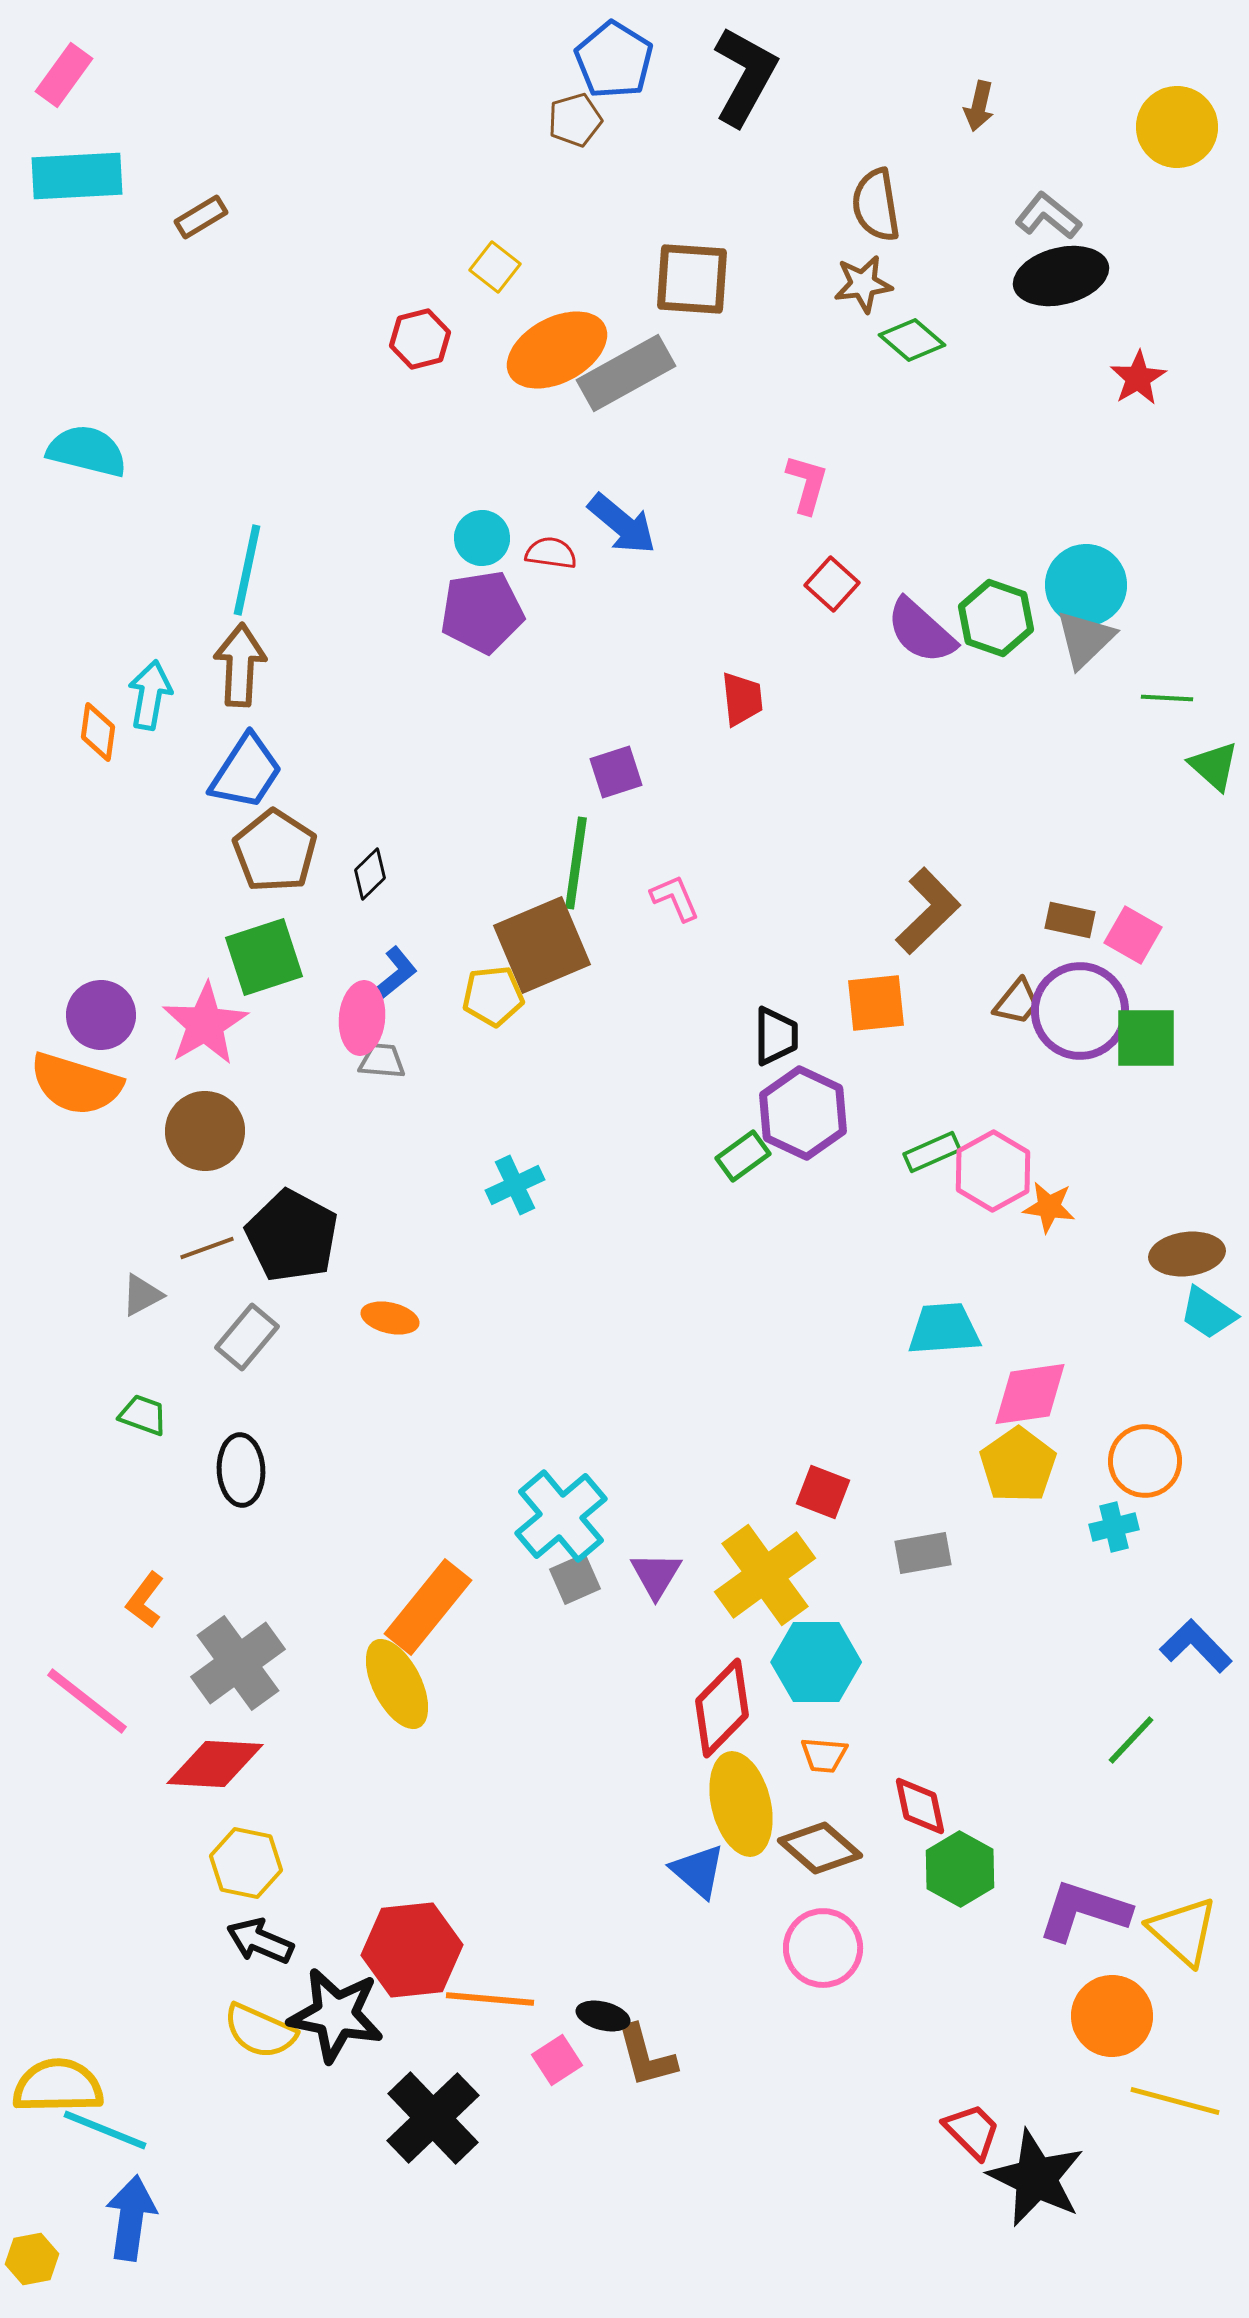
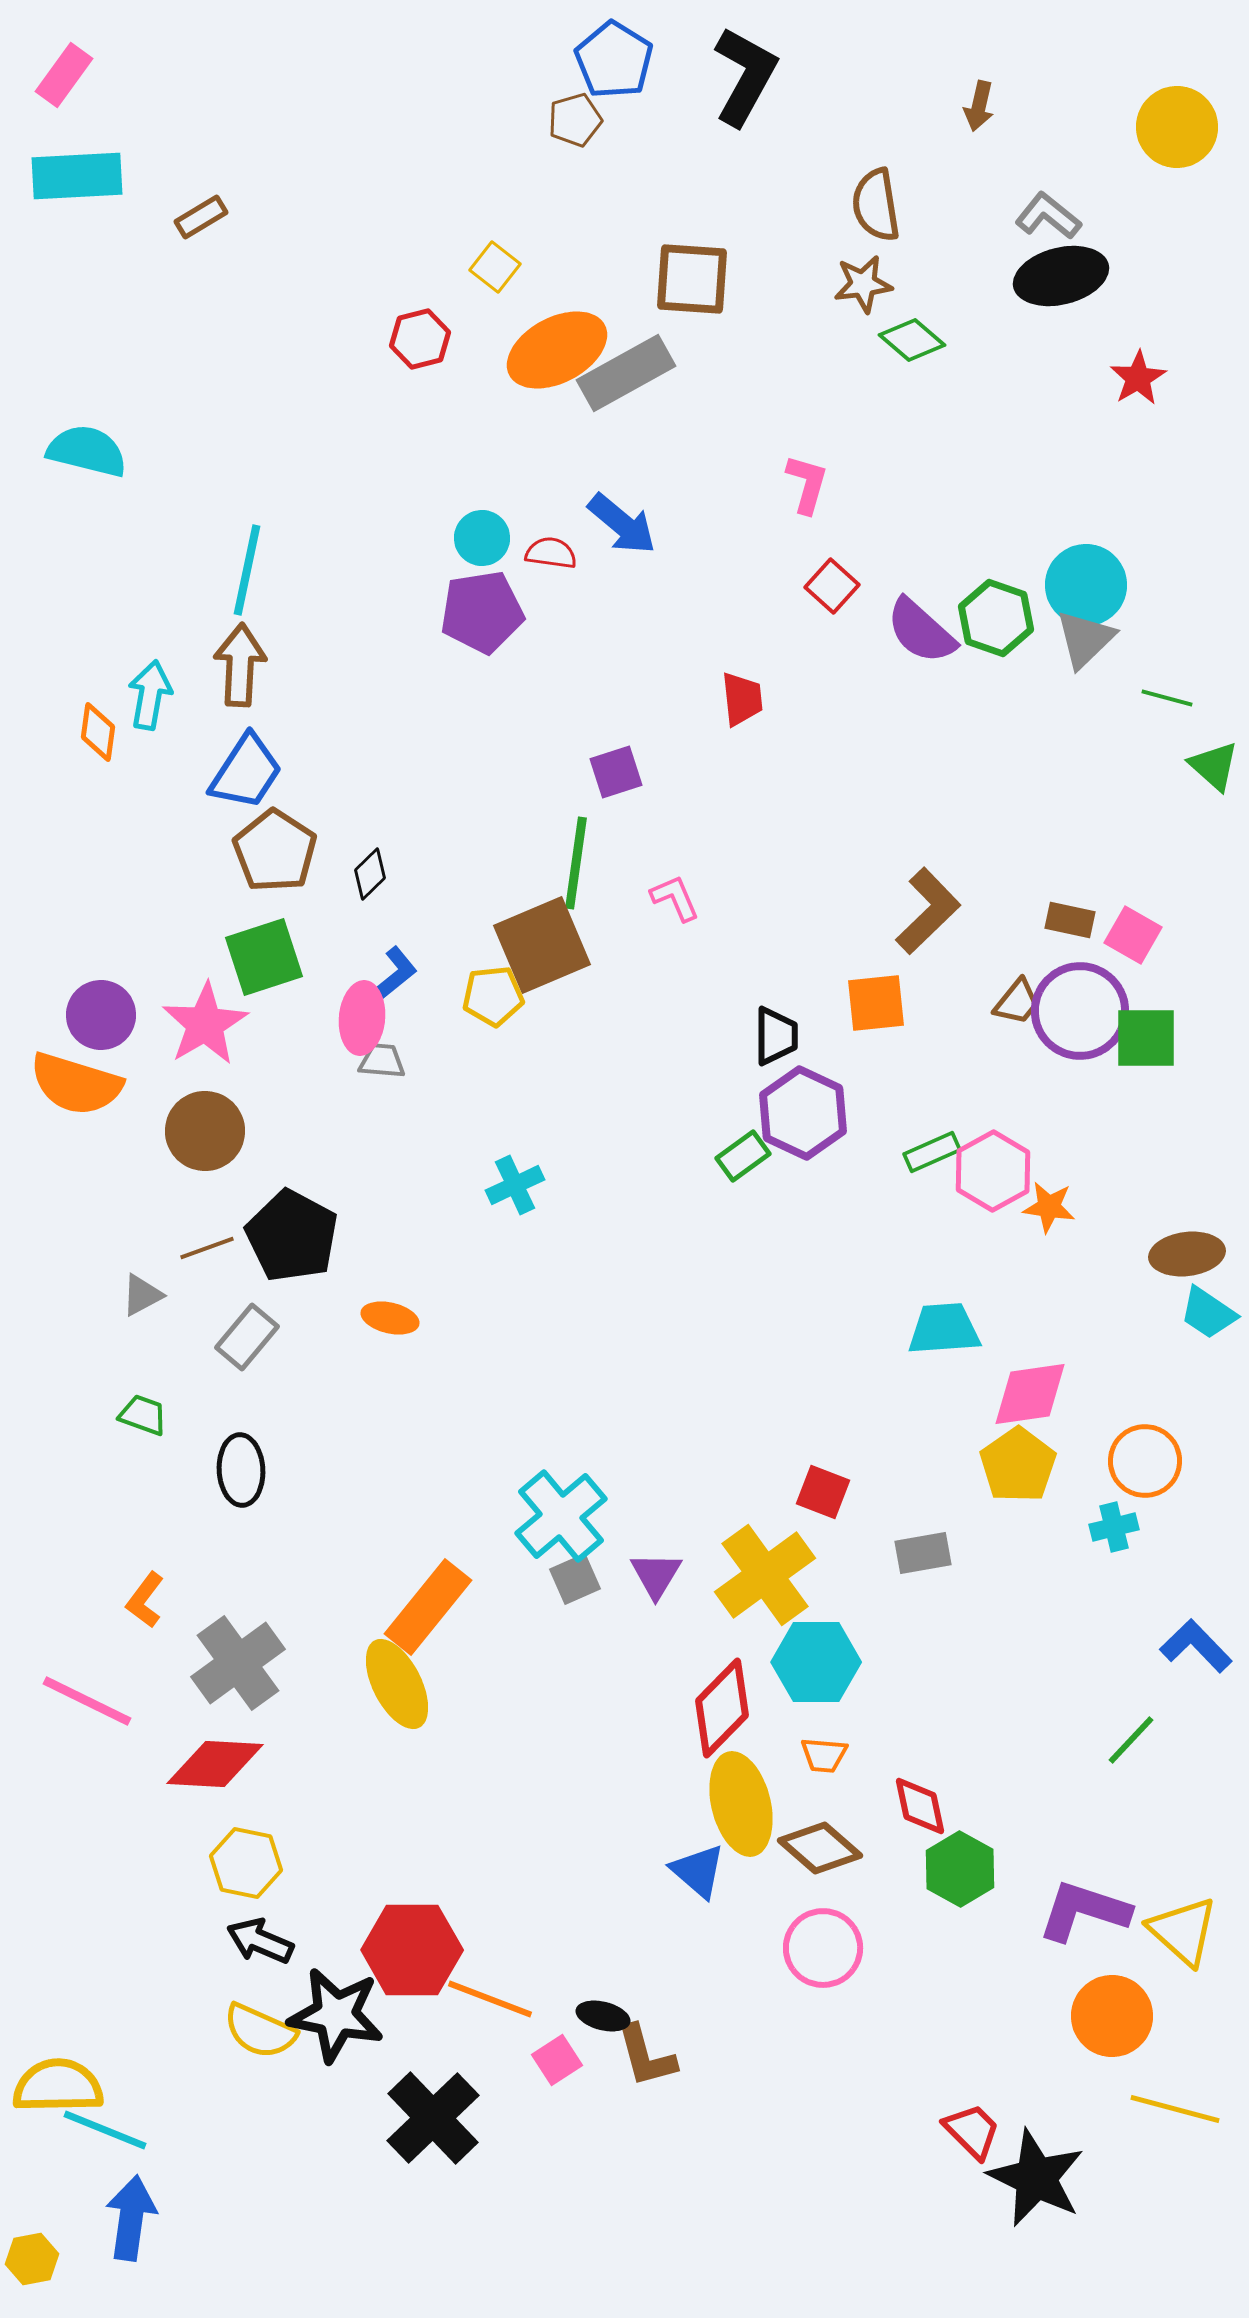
red square at (832, 584): moved 2 px down
green line at (1167, 698): rotated 12 degrees clockwise
pink line at (87, 1701): rotated 12 degrees counterclockwise
red hexagon at (412, 1950): rotated 6 degrees clockwise
orange line at (490, 1999): rotated 16 degrees clockwise
yellow line at (1175, 2101): moved 8 px down
